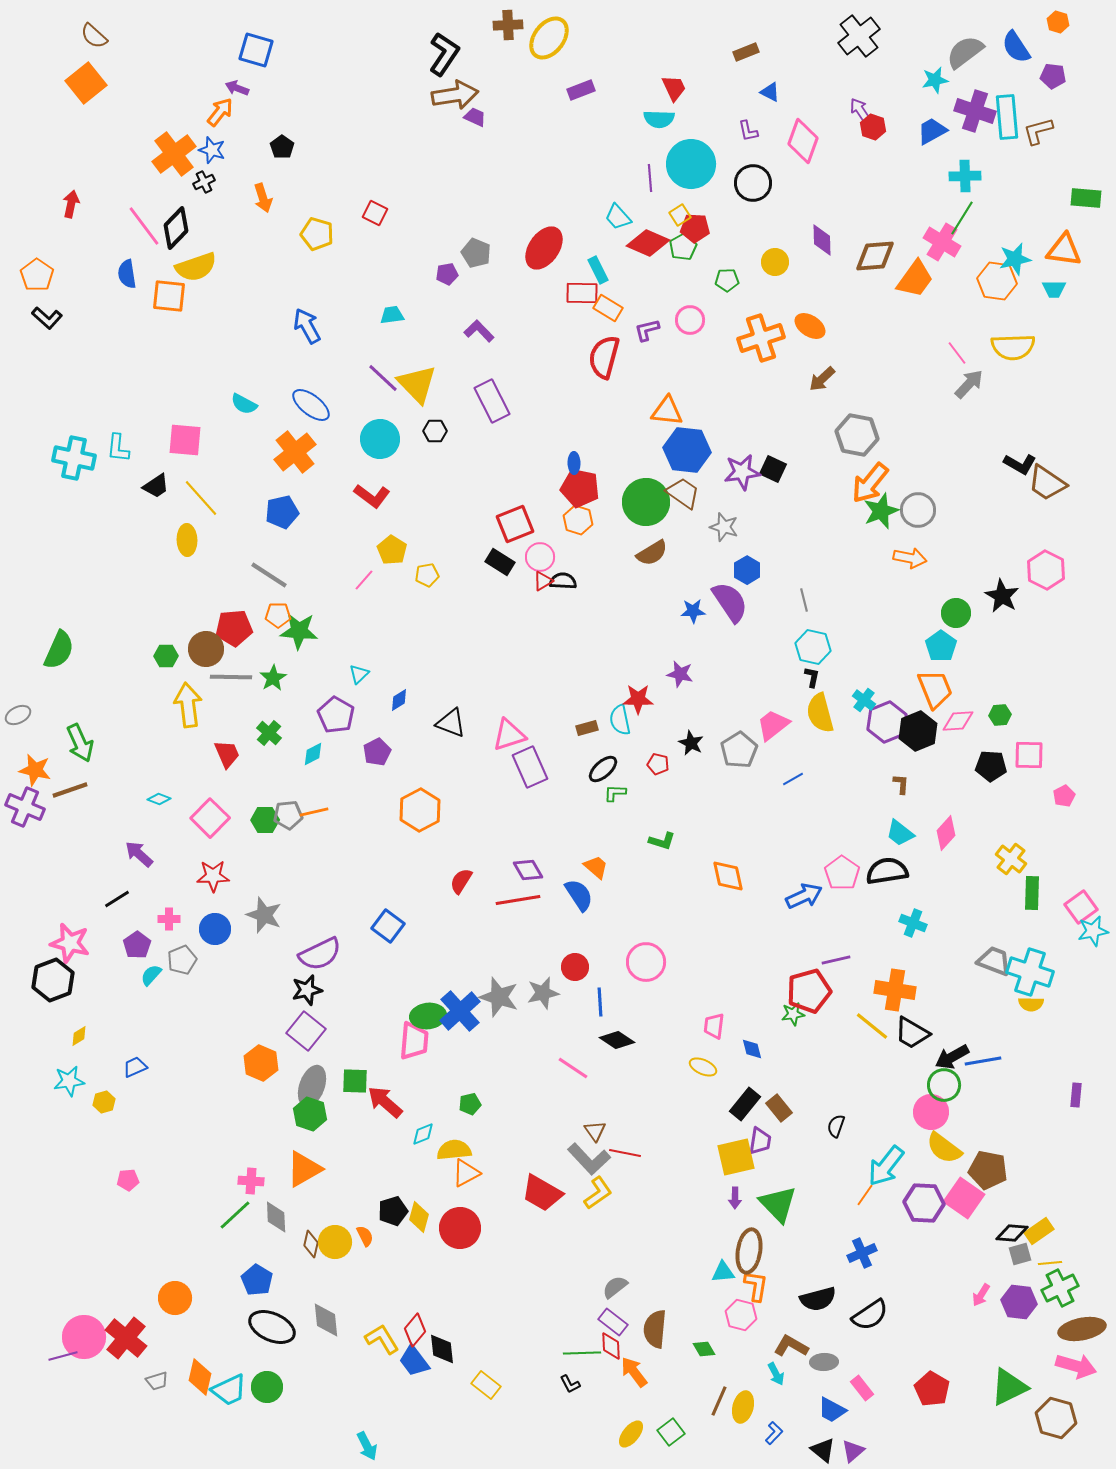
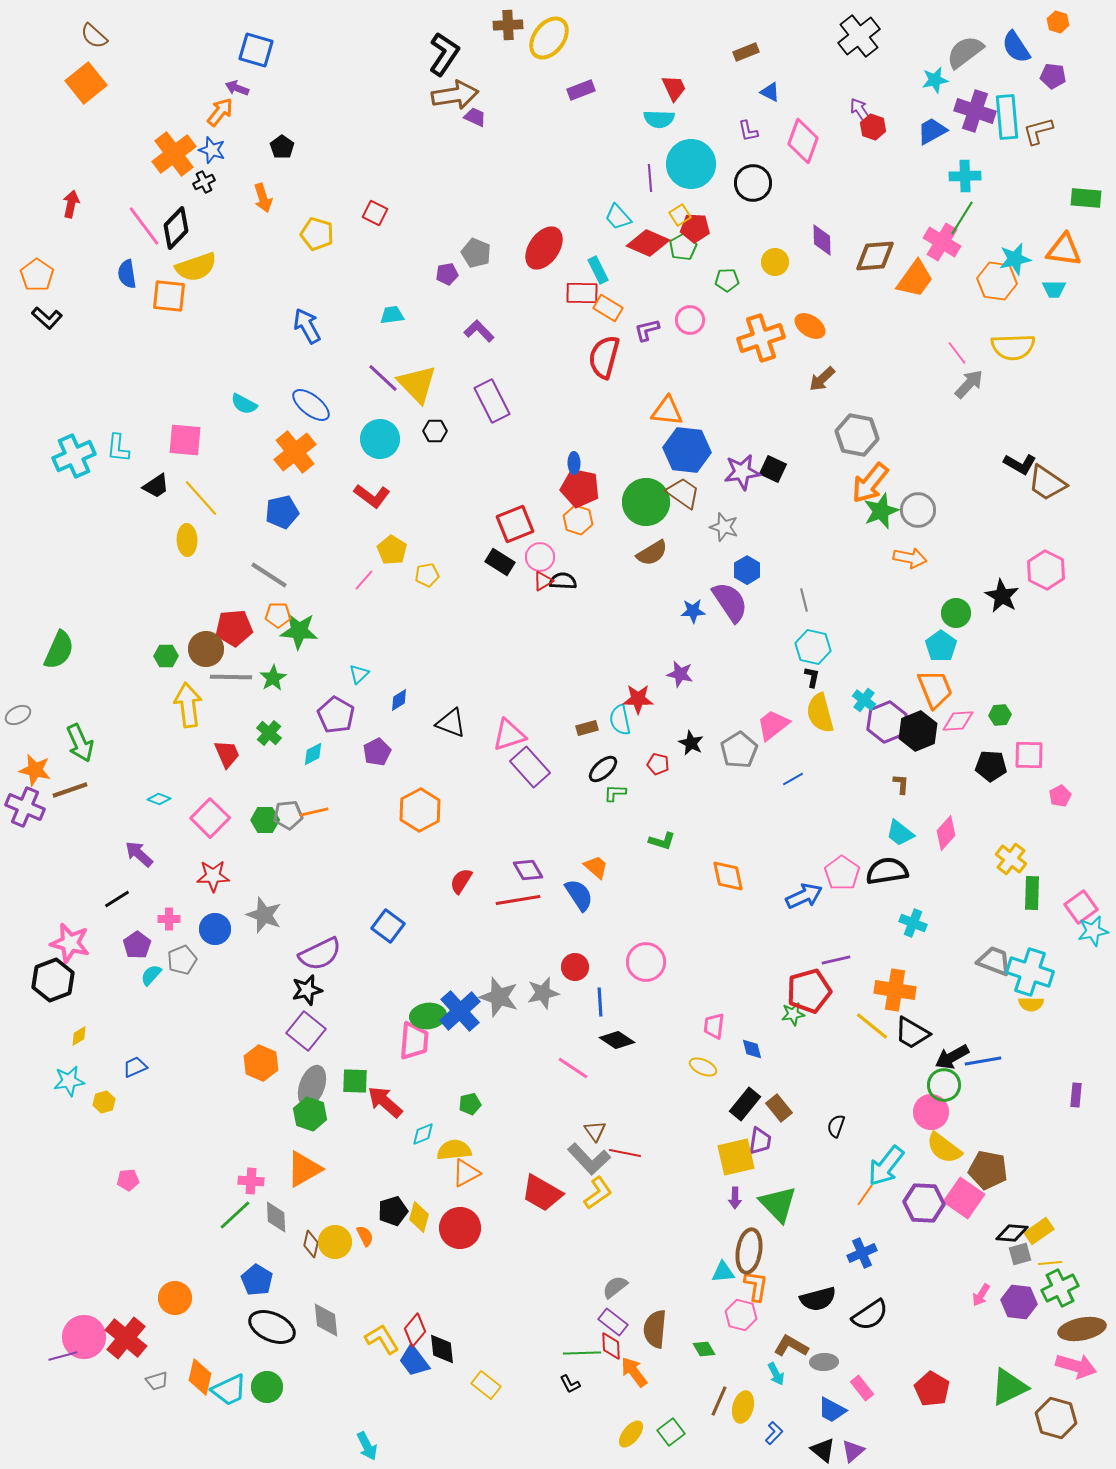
cyan cross at (74, 458): moved 2 px up; rotated 36 degrees counterclockwise
purple rectangle at (530, 767): rotated 18 degrees counterclockwise
pink pentagon at (1064, 796): moved 4 px left
